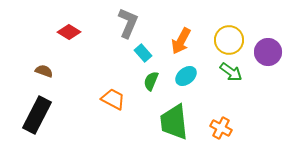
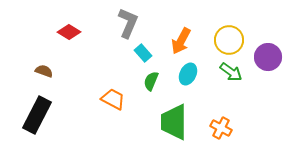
purple circle: moved 5 px down
cyan ellipse: moved 2 px right, 2 px up; rotated 25 degrees counterclockwise
green trapezoid: rotated 6 degrees clockwise
